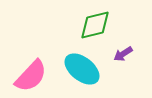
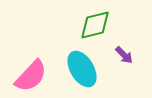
purple arrow: moved 1 px right, 1 px down; rotated 102 degrees counterclockwise
cyan ellipse: rotated 21 degrees clockwise
